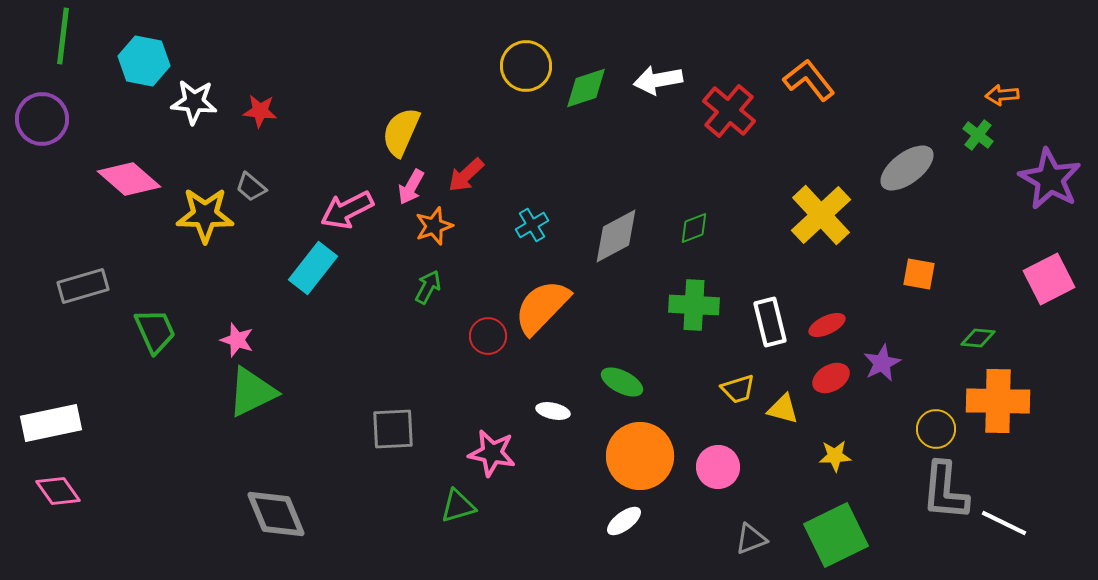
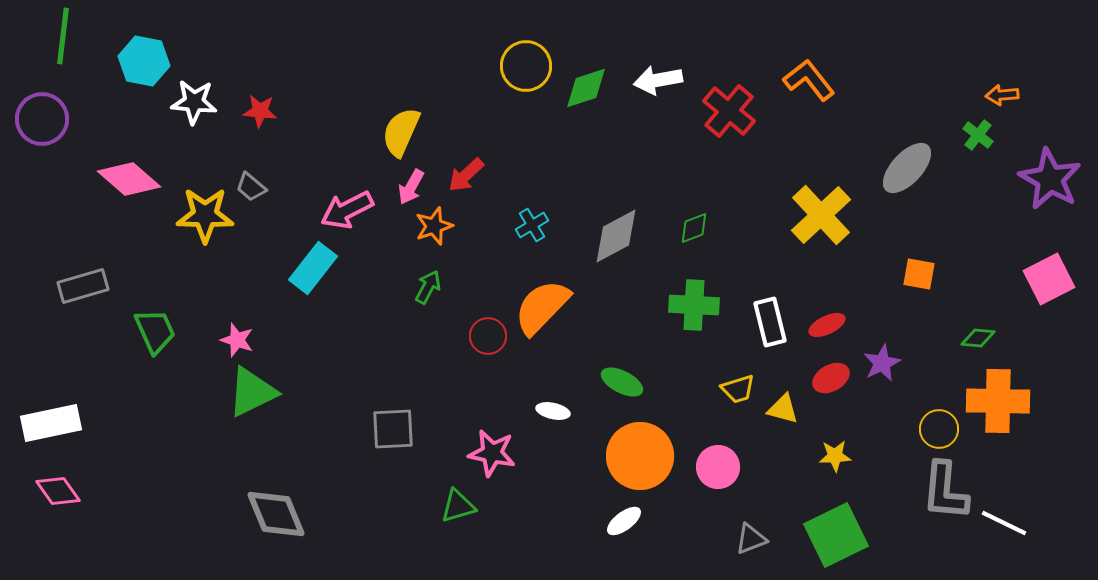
gray ellipse at (907, 168): rotated 10 degrees counterclockwise
yellow circle at (936, 429): moved 3 px right
